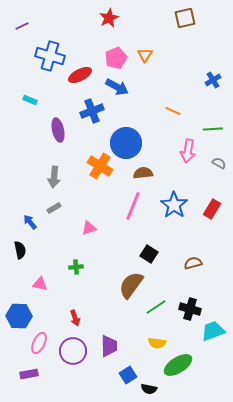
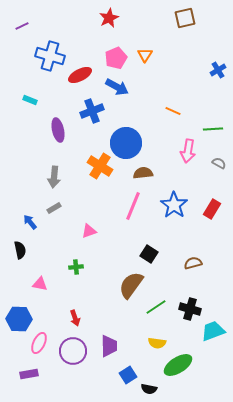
blue cross at (213, 80): moved 5 px right, 10 px up
pink triangle at (89, 228): moved 3 px down
blue hexagon at (19, 316): moved 3 px down
